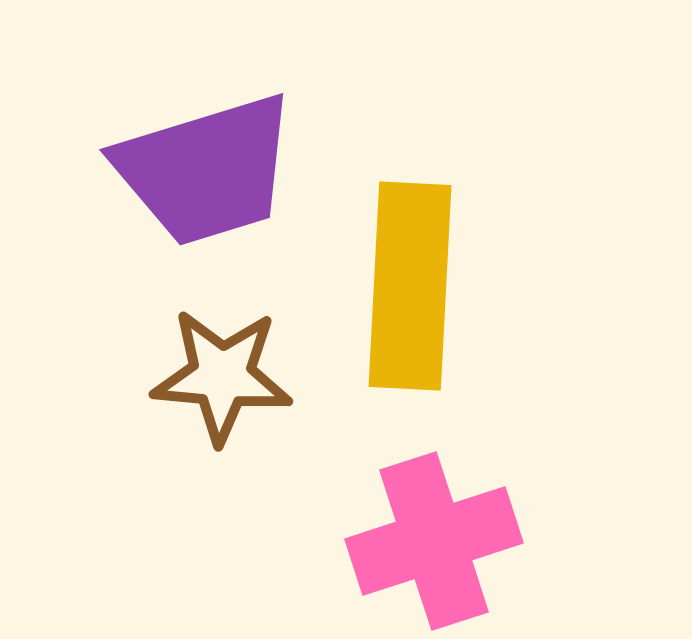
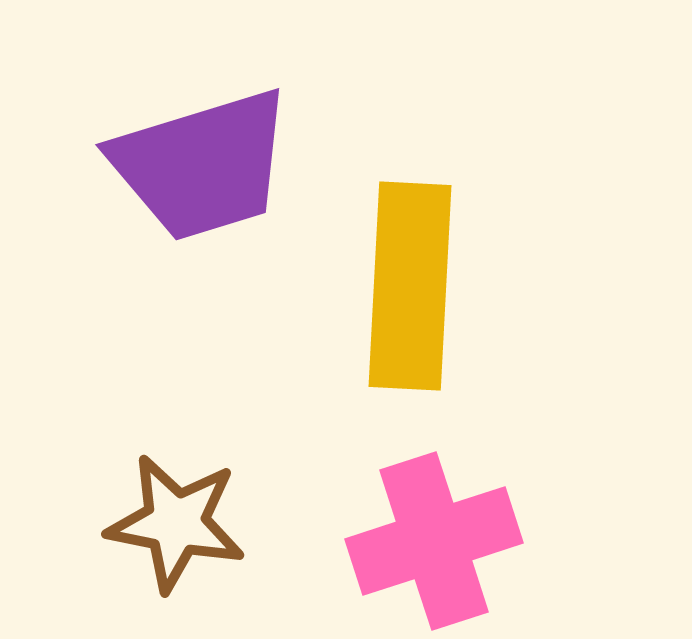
purple trapezoid: moved 4 px left, 5 px up
brown star: moved 46 px left, 147 px down; rotated 6 degrees clockwise
